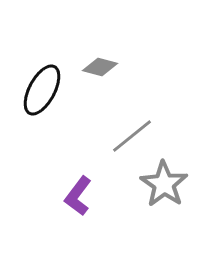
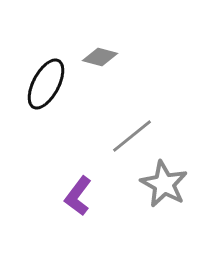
gray diamond: moved 10 px up
black ellipse: moved 4 px right, 6 px up
gray star: rotated 6 degrees counterclockwise
